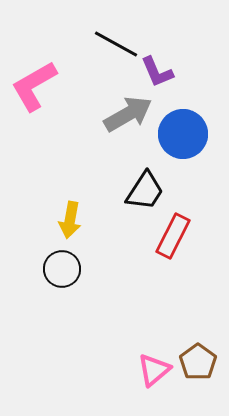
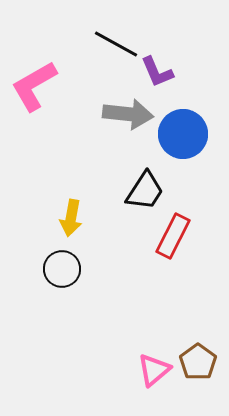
gray arrow: rotated 36 degrees clockwise
yellow arrow: moved 1 px right, 2 px up
